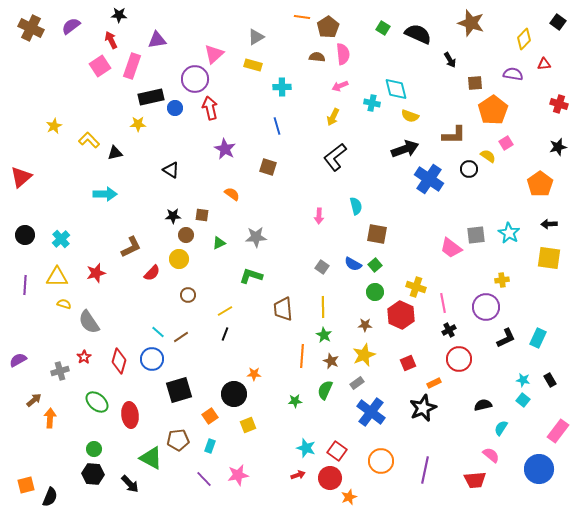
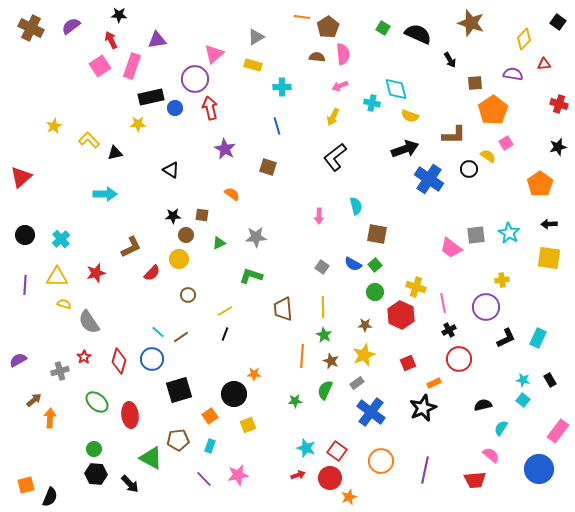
black hexagon at (93, 474): moved 3 px right
